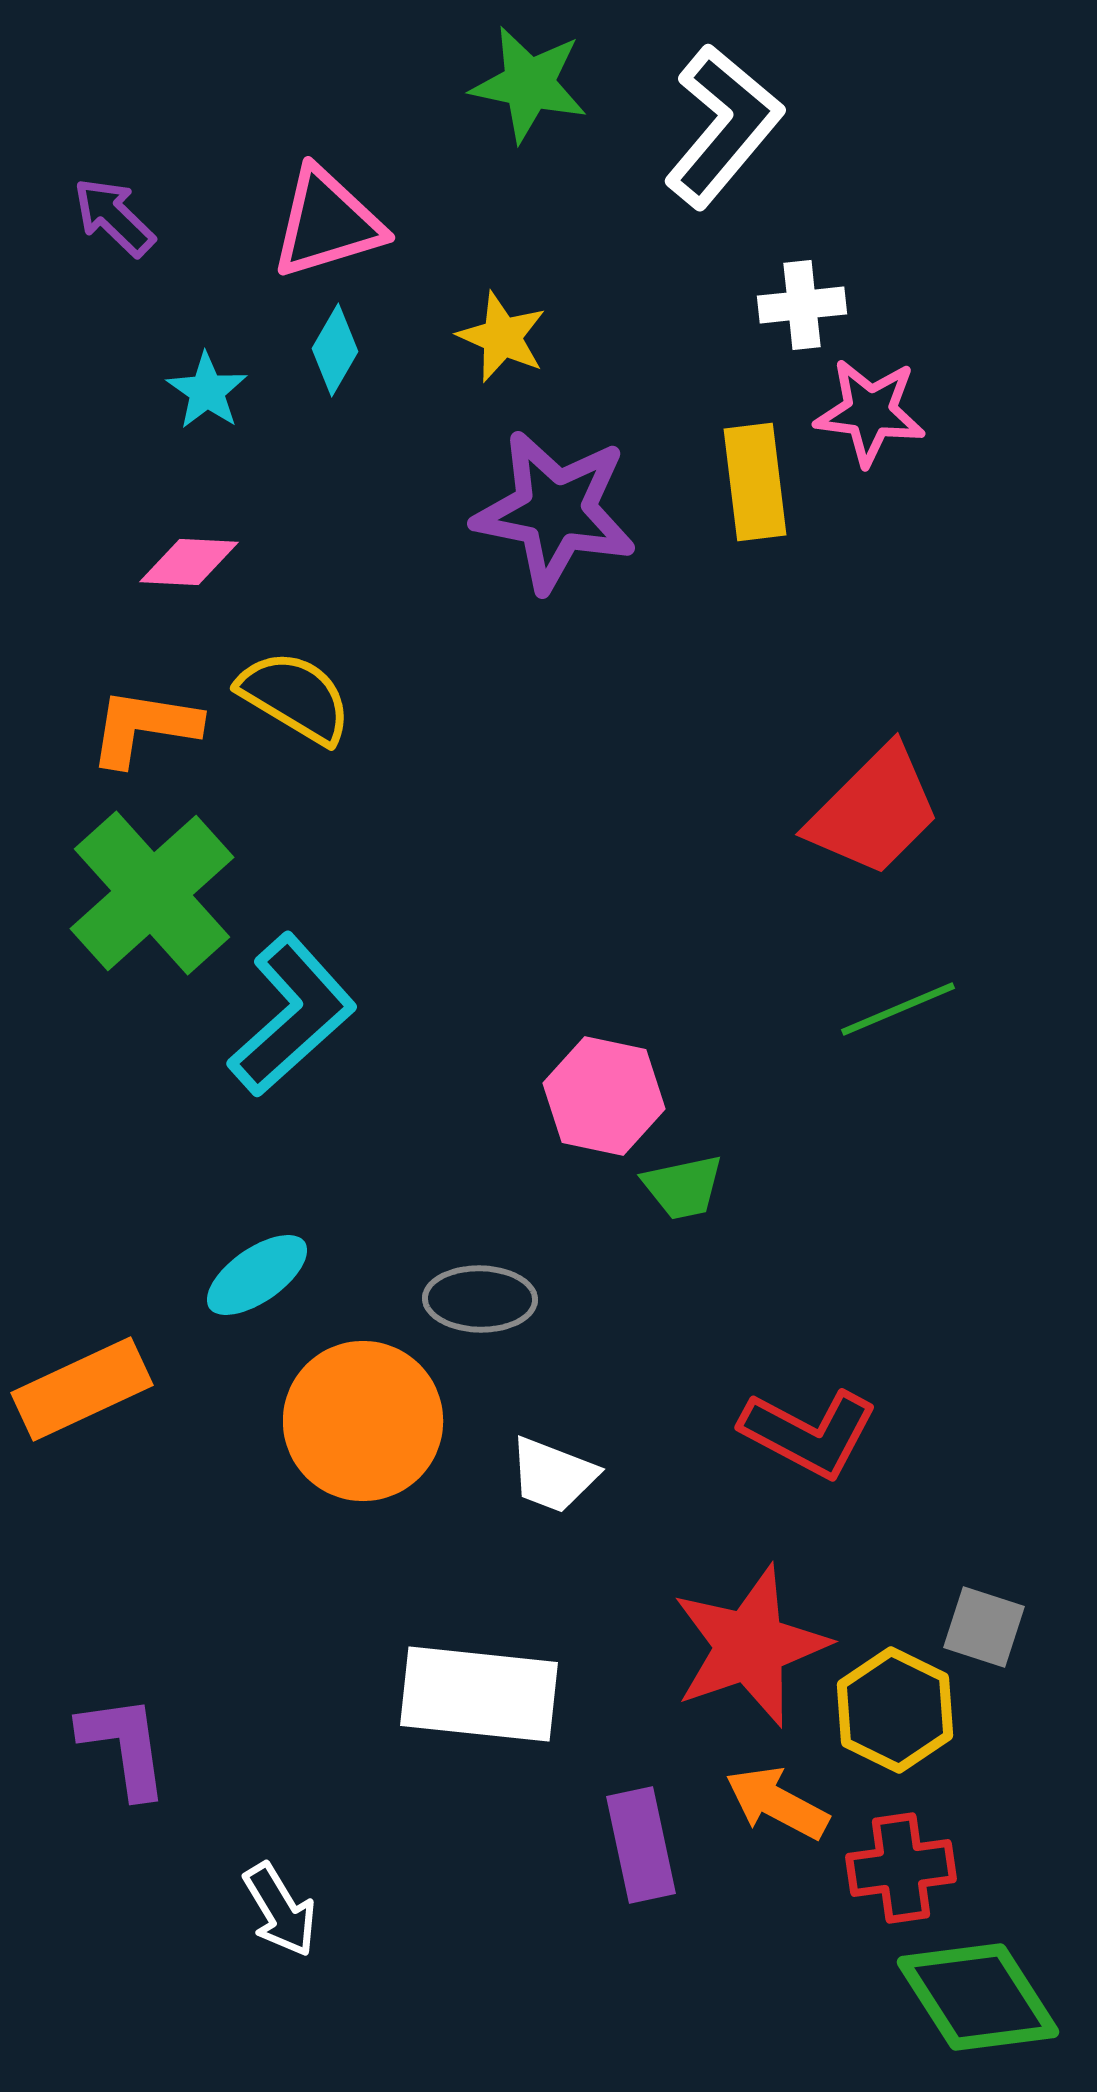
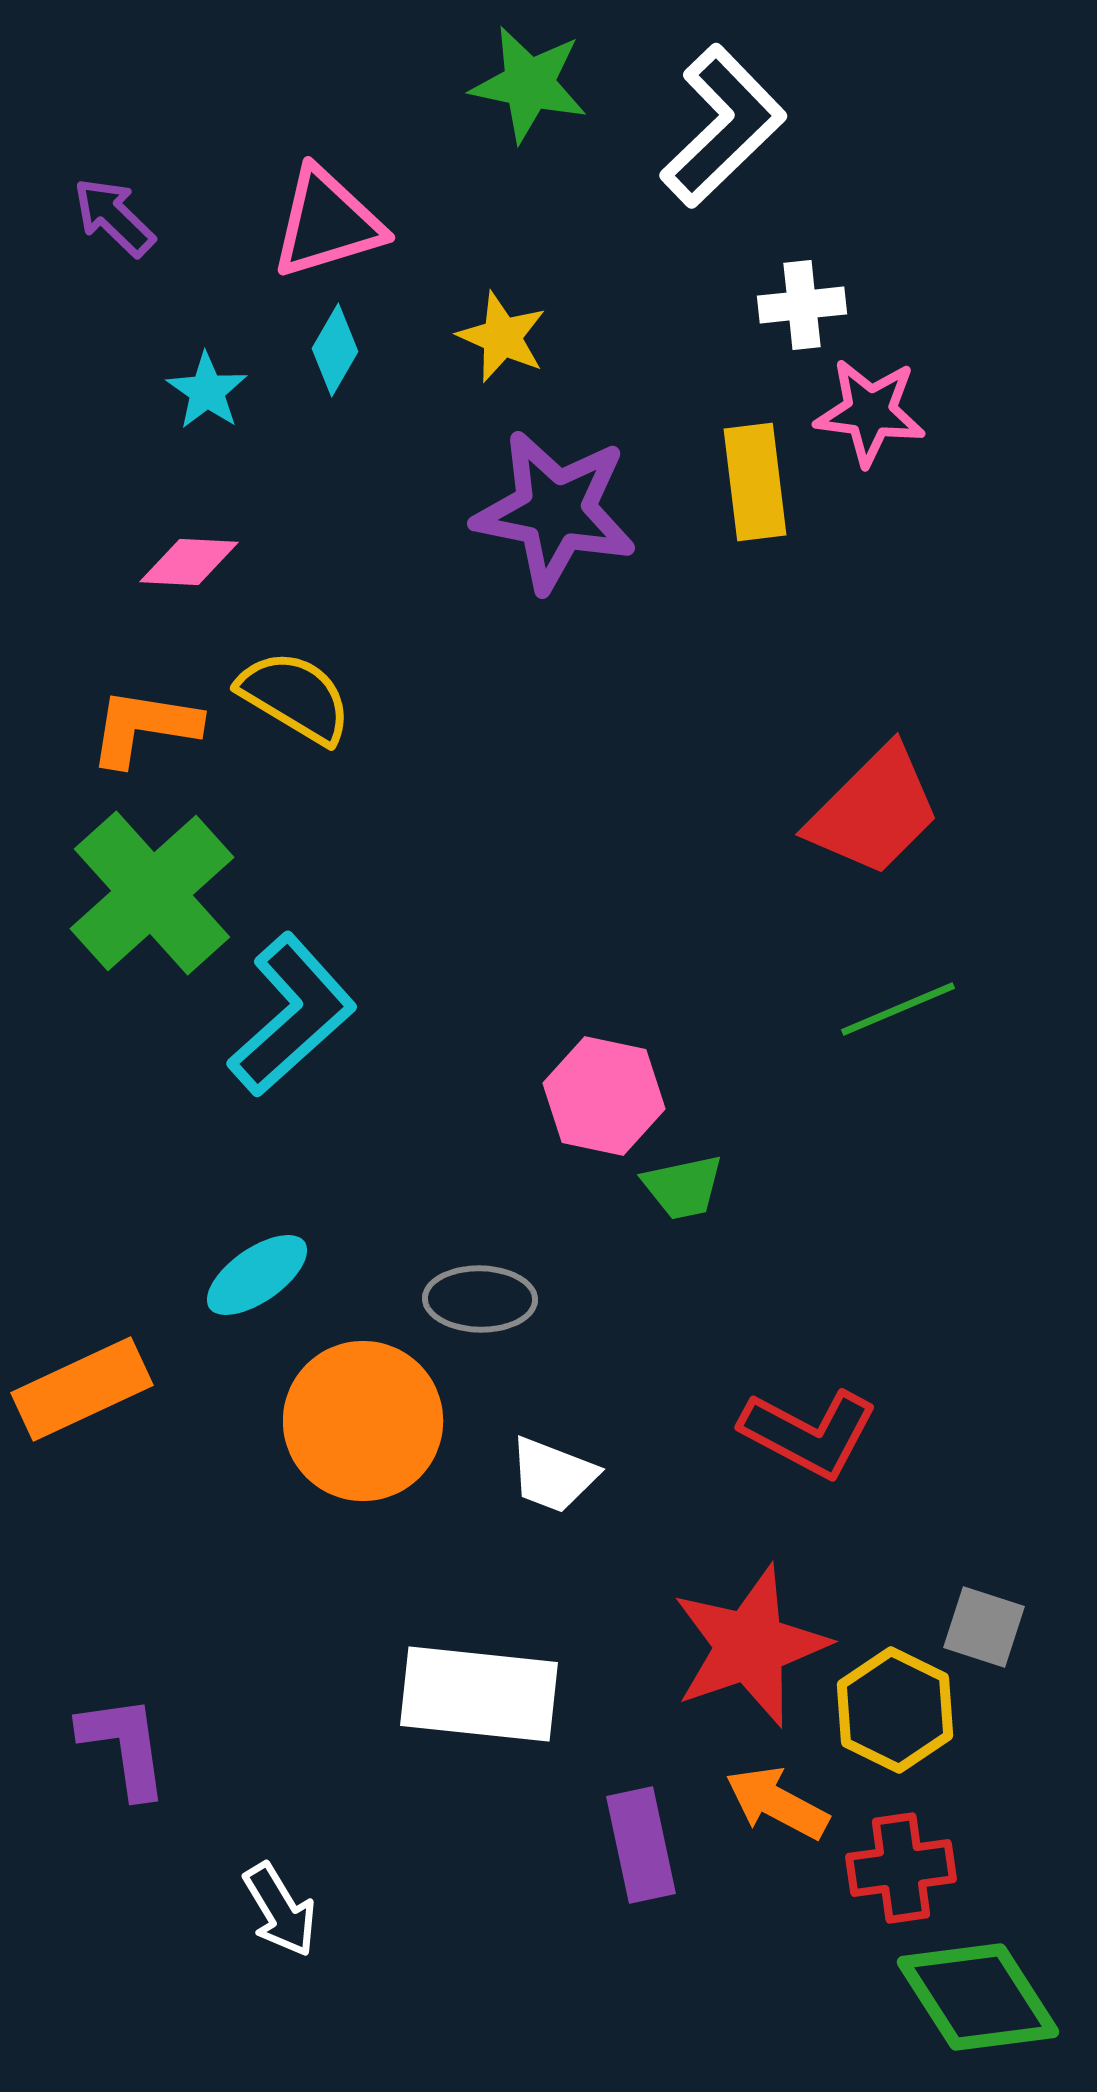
white L-shape: rotated 6 degrees clockwise
